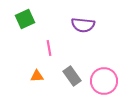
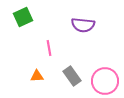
green square: moved 2 px left, 2 px up
pink circle: moved 1 px right
